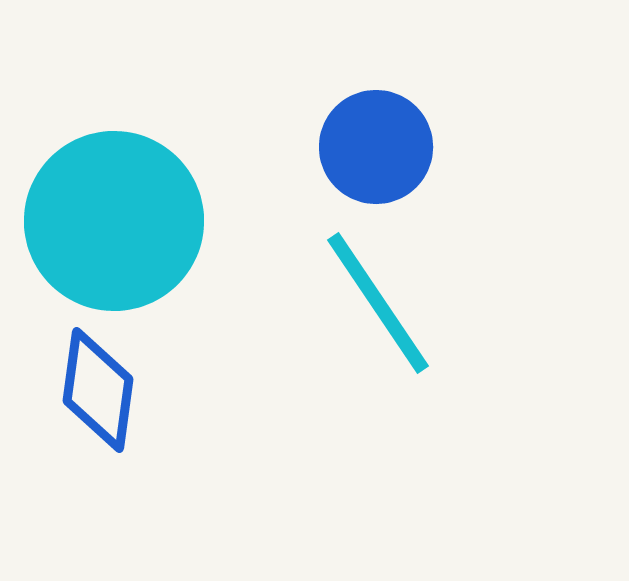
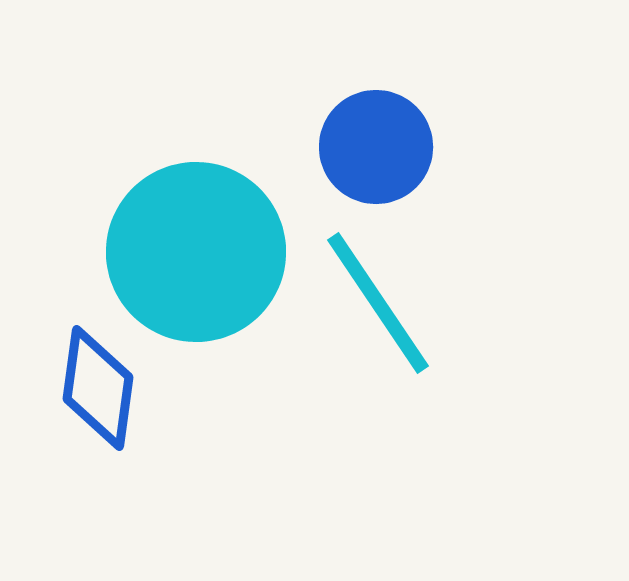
cyan circle: moved 82 px right, 31 px down
blue diamond: moved 2 px up
